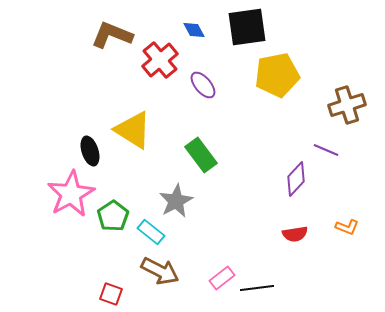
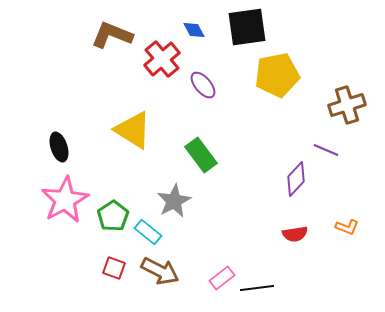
red cross: moved 2 px right, 1 px up
black ellipse: moved 31 px left, 4 px up
pink star: moved 6 px left, 6 px down
gray star: moved 2 px left
cyan rectangle: moved 3 px left
red square: moved 3 px right, 26 px up
